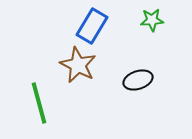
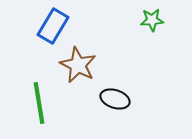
blue rectangle: moved 39 px left
black ellipse: moved 23 px left, 19 px down; rotated 36 degrees clockwise
green line: rotated 6 degrees clockwise
